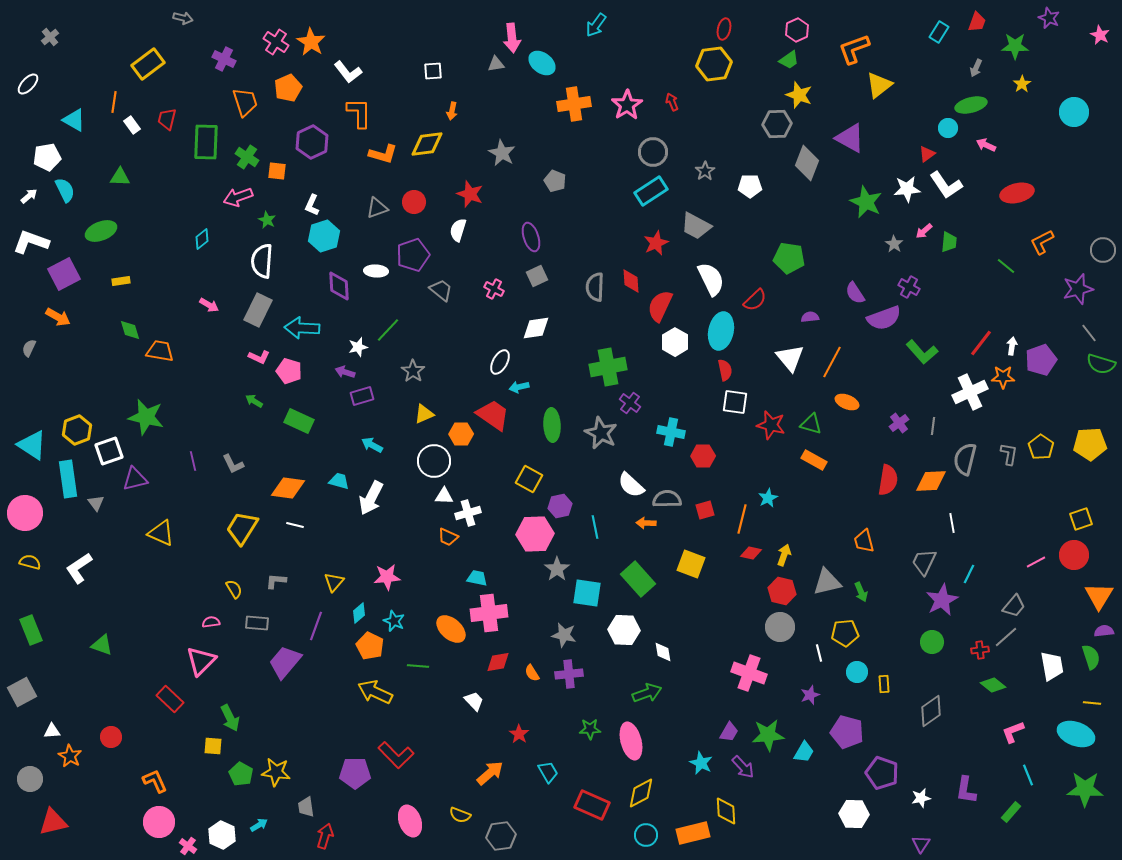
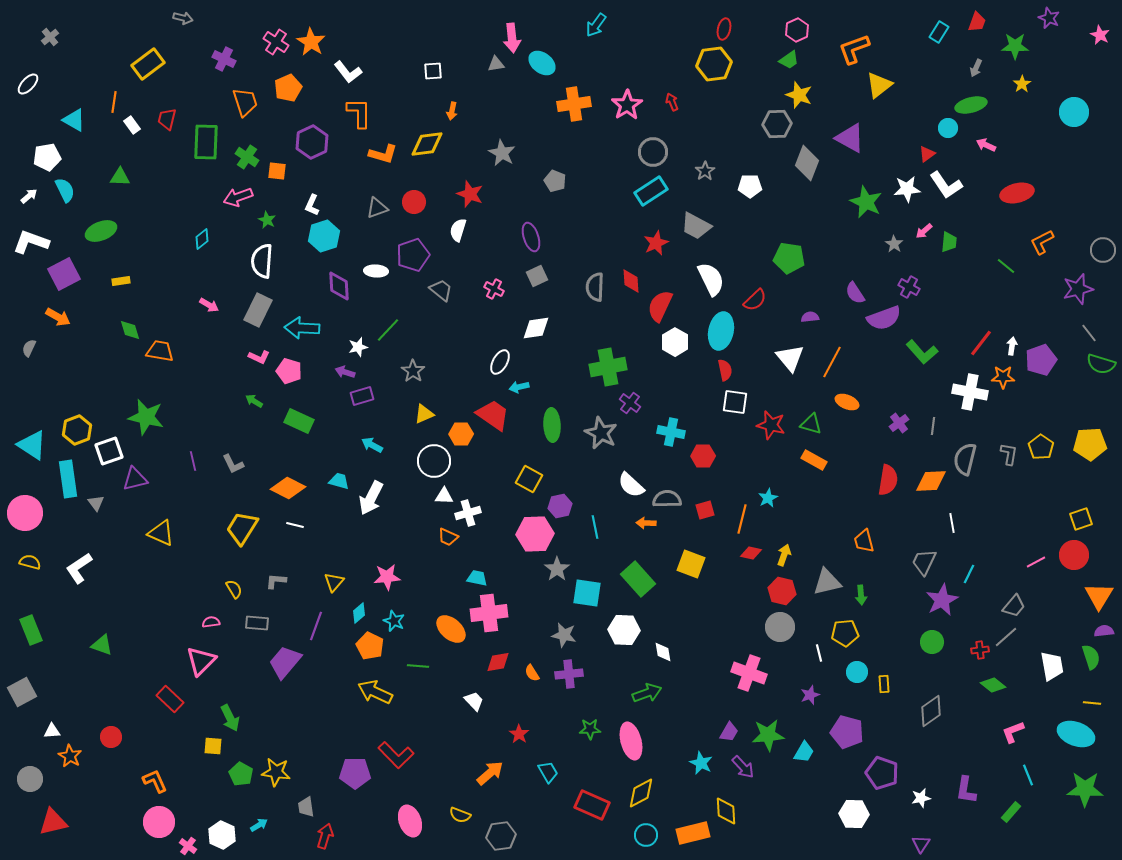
white cross at (970, 392): rotated 36 degrees clockwise
orange diamond at (288, 488): rotated 20 degrees clockwise
green arrow at (861, 592): moved 3 px down; rotated 18 degrees clockwise
